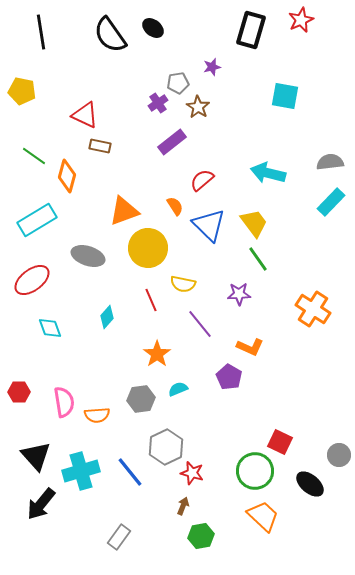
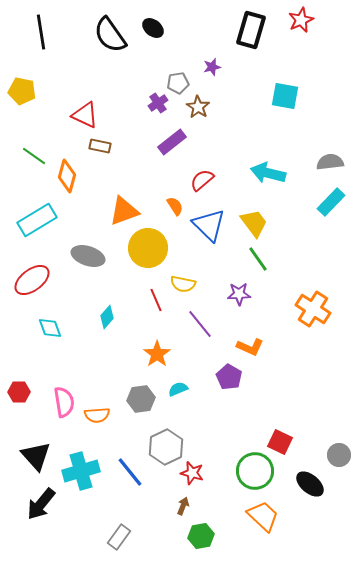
red line at (151, 300): moved 5 px right
